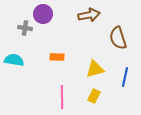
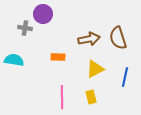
brown arrow: moved 24 px down
orange rectangle: moved 1 px right
yellow triangle: rotated 12 degrees counterclockwise
yellow rectangle: moved 3 px left, 1 px down; rotated 40 degrees counterclockwise
